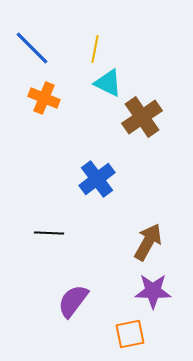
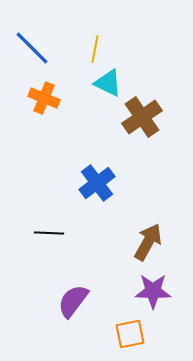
blue cross: moved 4 px down
